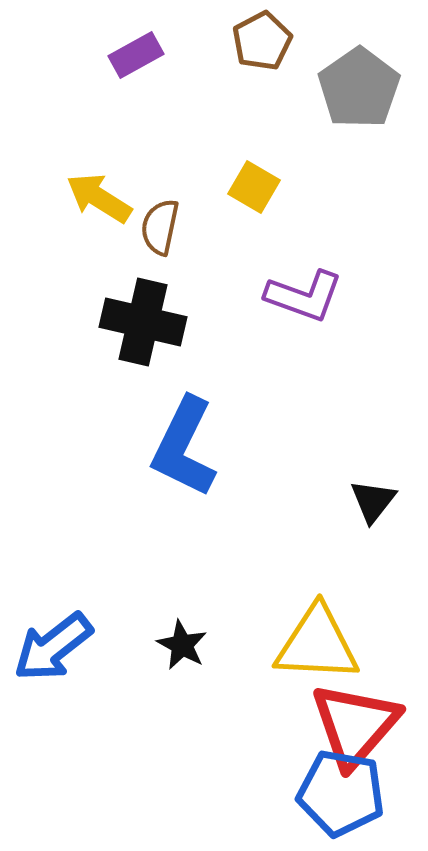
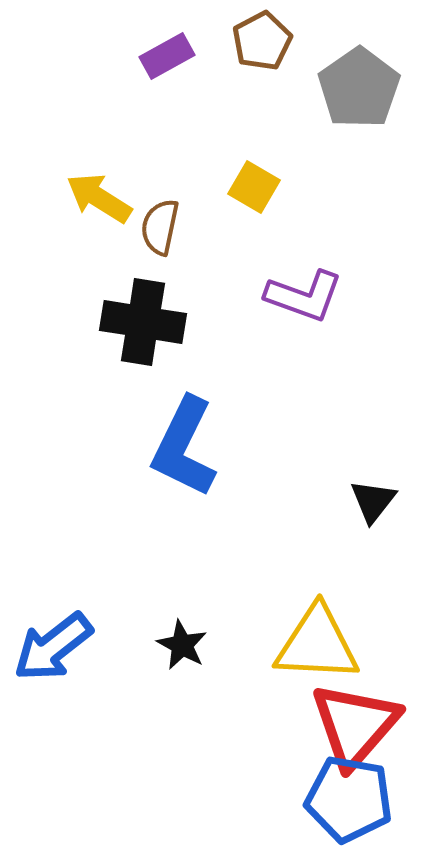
purple rectangle: moved 31 px right, 1 px down
black cross: rotated 4 degrees counterclockwise
blue pentagon: moved 8 px right, 6 px down
